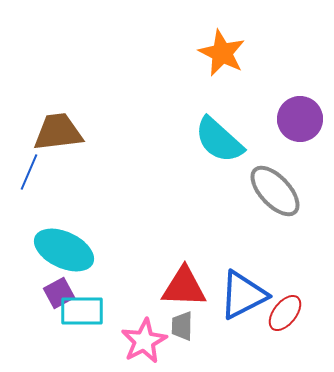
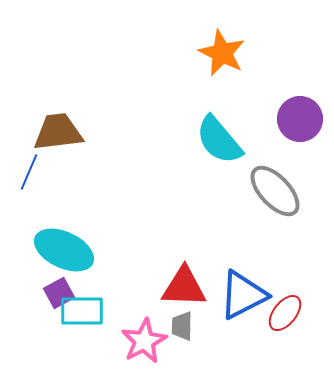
cyan semicircle: rotated 8 degrees clockwise
